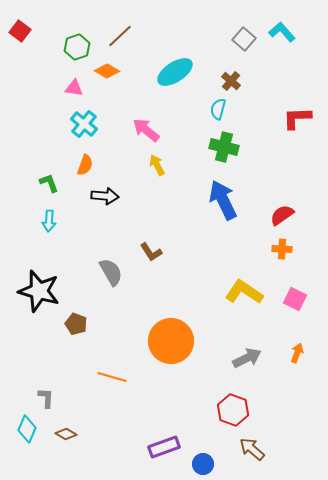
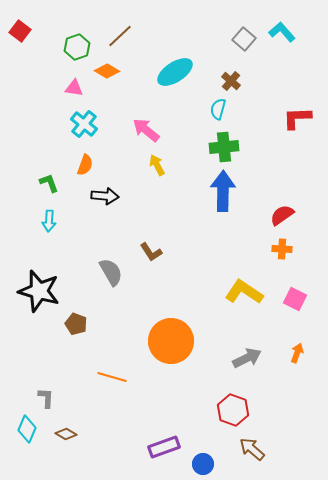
green cross: rotated 20 degrees counterclockwise
blue arrow: moved 9 px up; rotated 27 degrees clockwise
